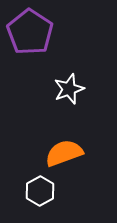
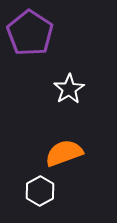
purple pentagon: moved 1 px down
white star: rotated 12 degrees counterclockwise
